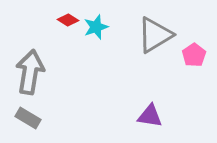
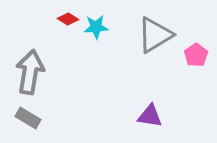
red diamond: moved 1 px up
cyan star: rotated 15 degrees clockwise
pink pentagon: moved 2 px right
